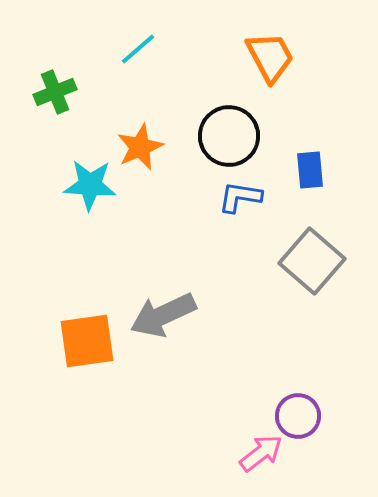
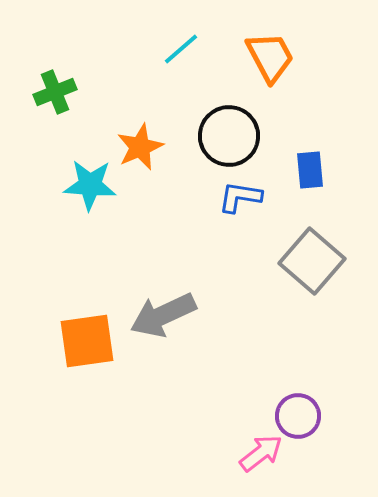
cyan line: moved 43 px right
